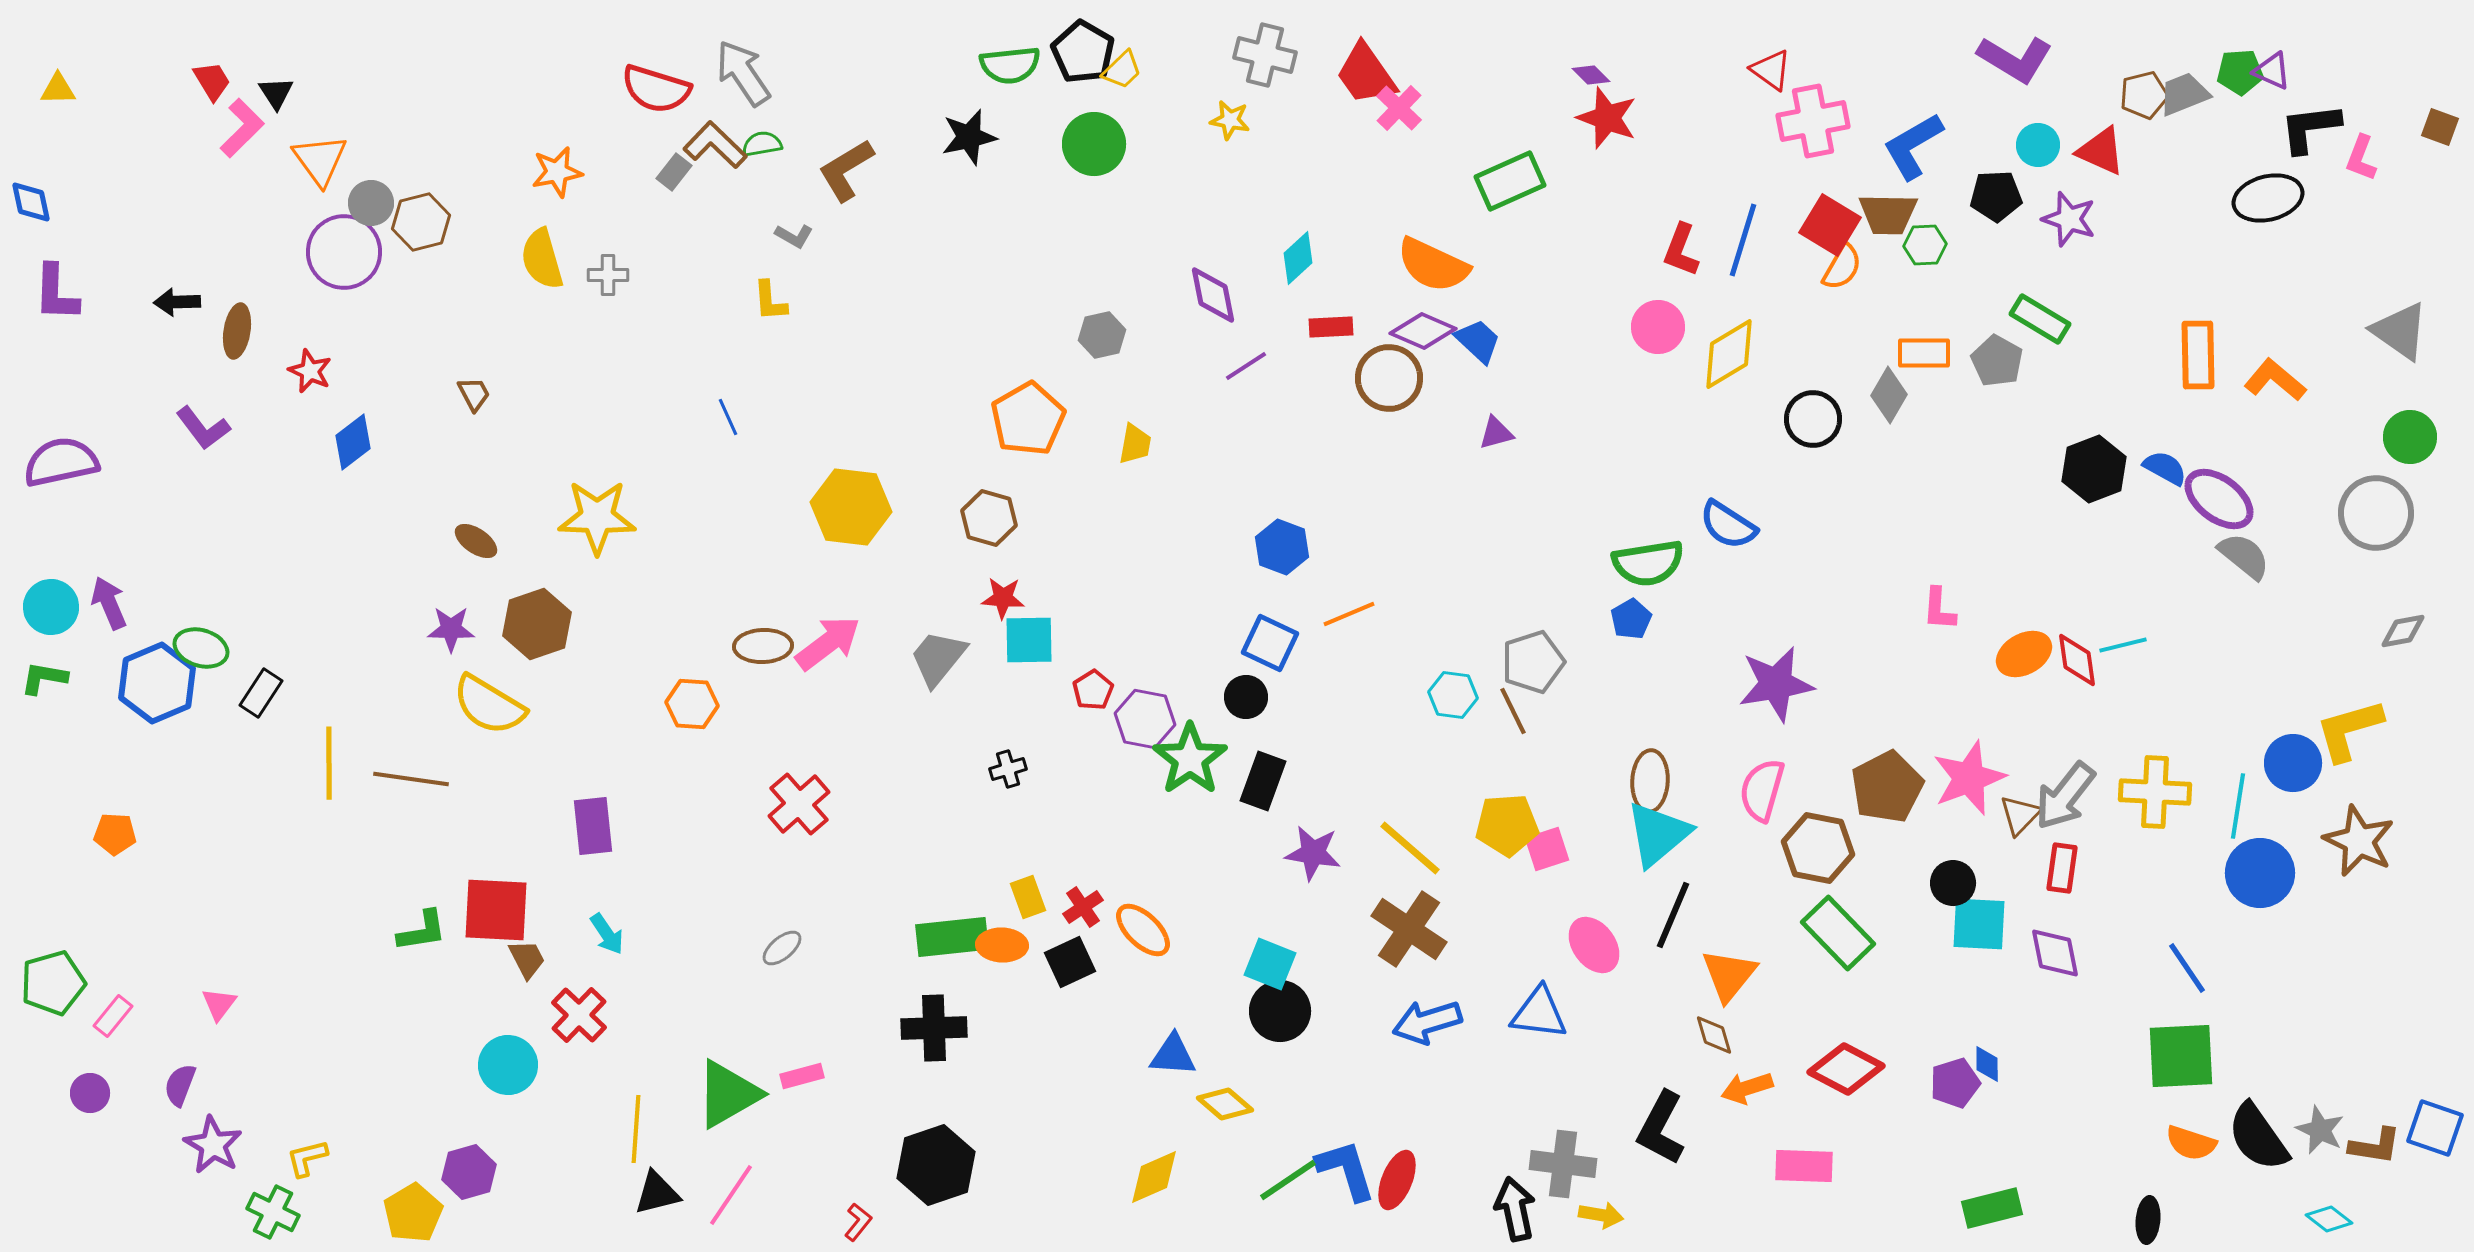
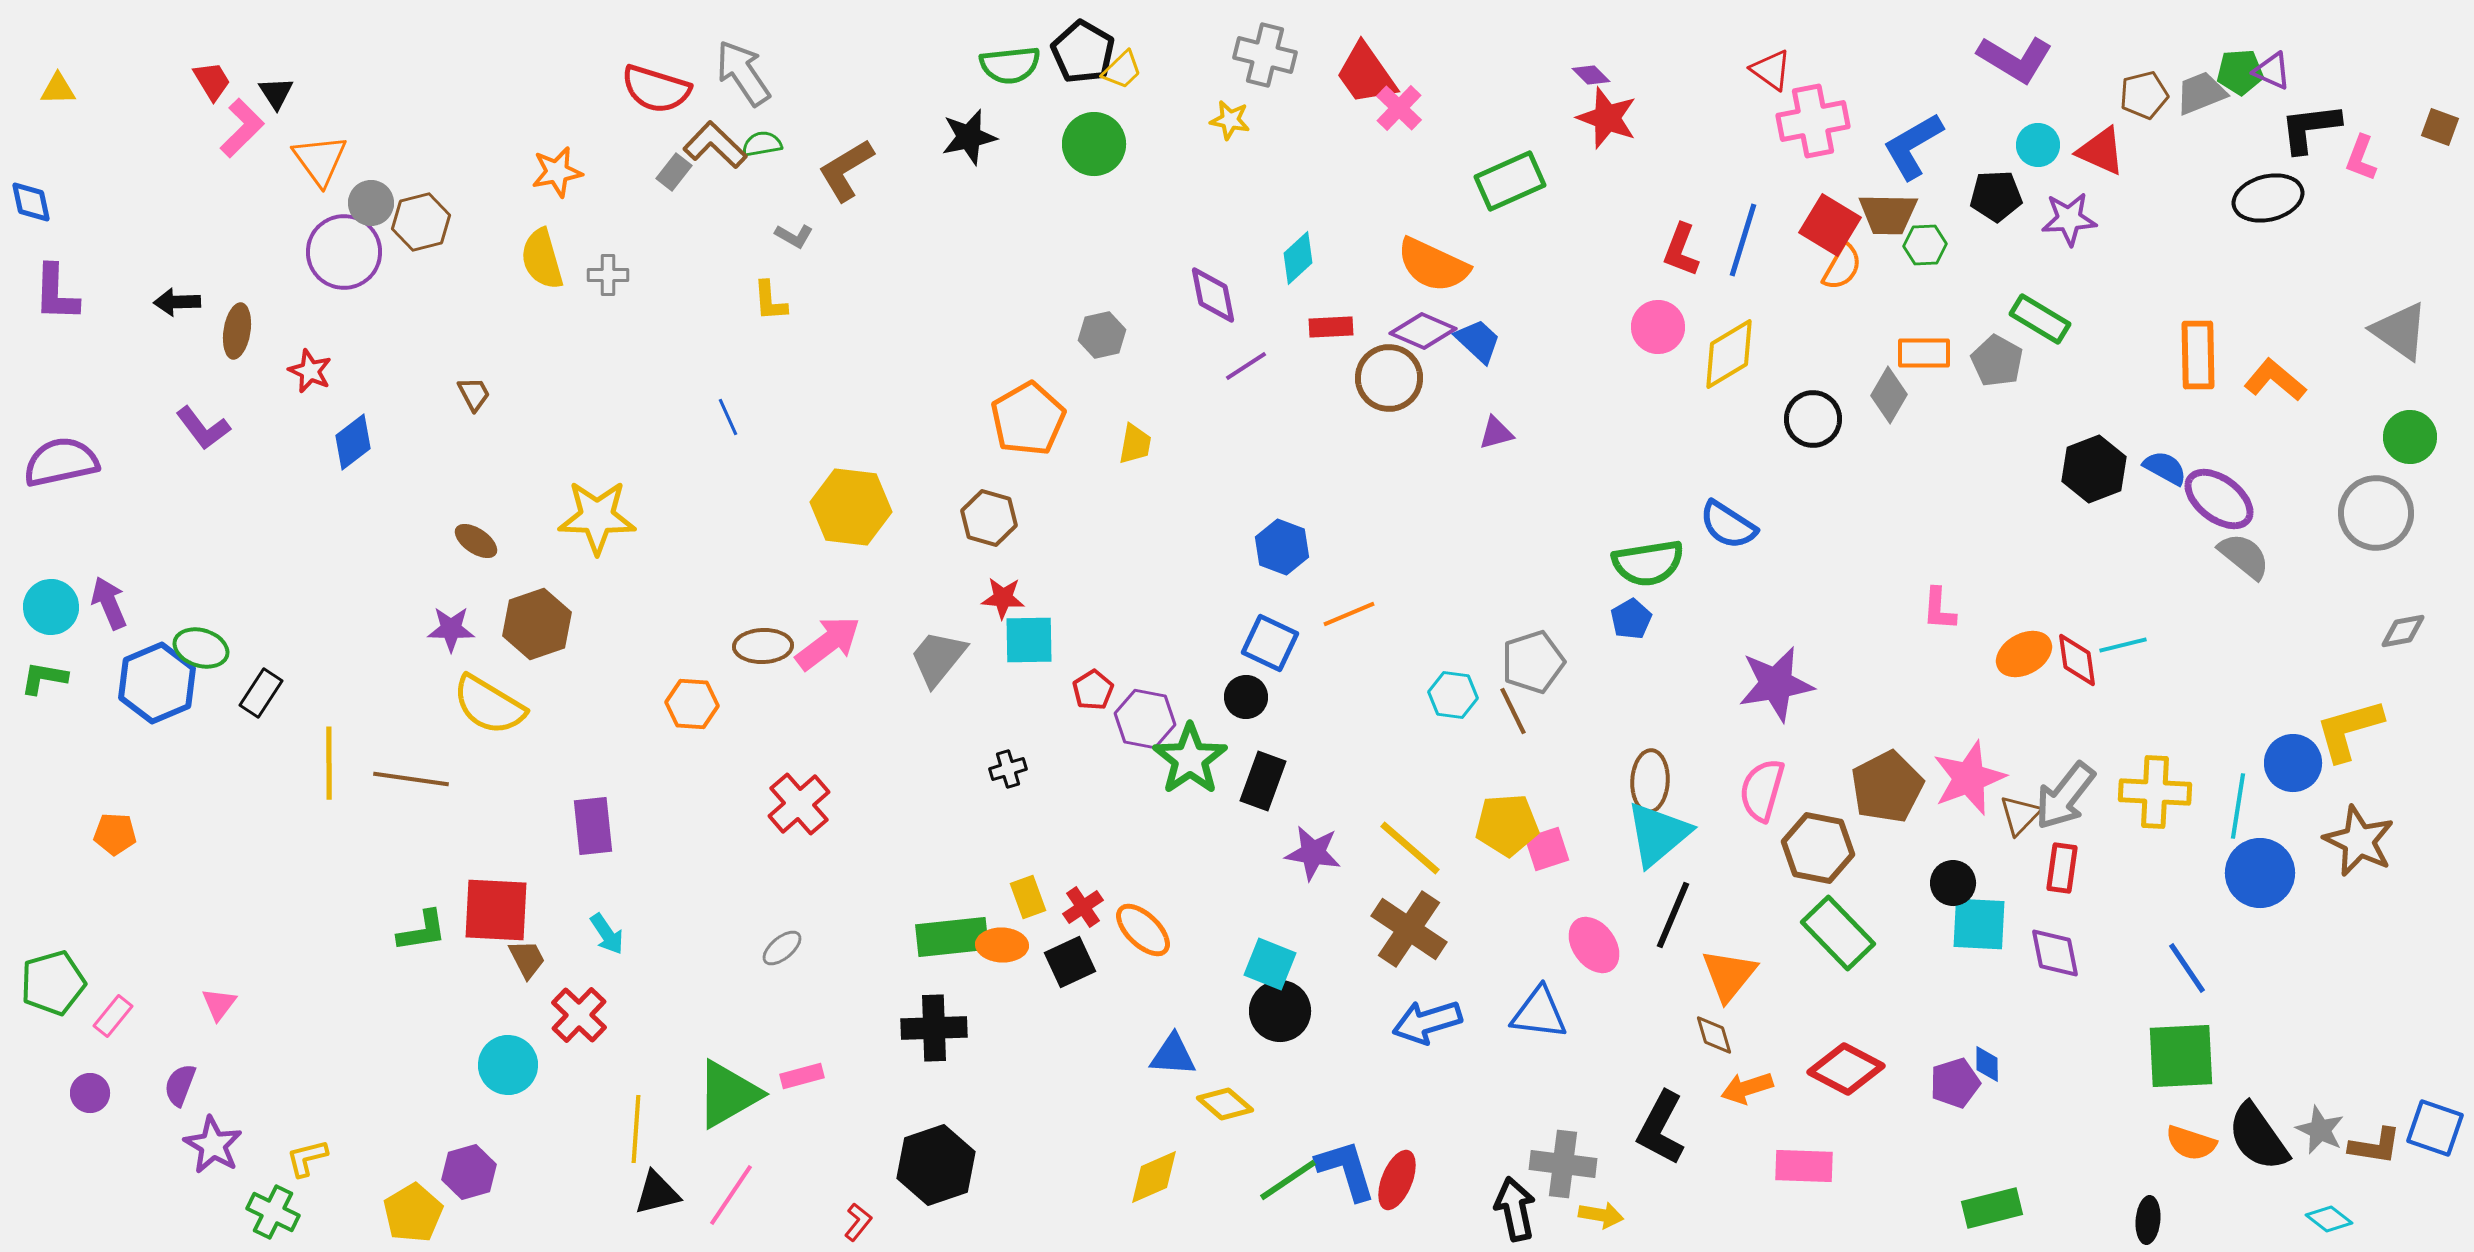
gray trapezoid at (2184, 94): moved 17 px right, 1 px up
purple star at (2069, 219): rotated 22 degrees counterclockwise
